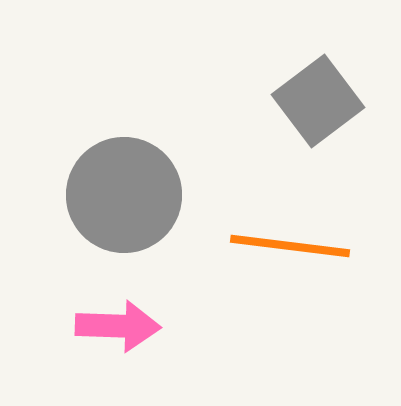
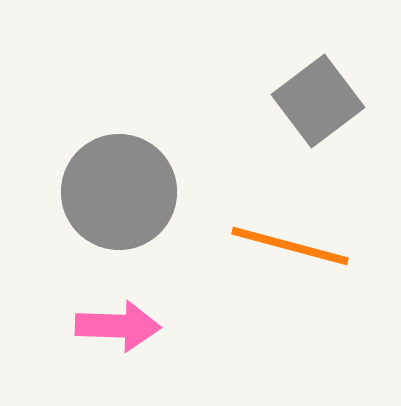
gray circle: moved 5 px left, 3 px up
orange line: rotated 8 degrees clockwise
